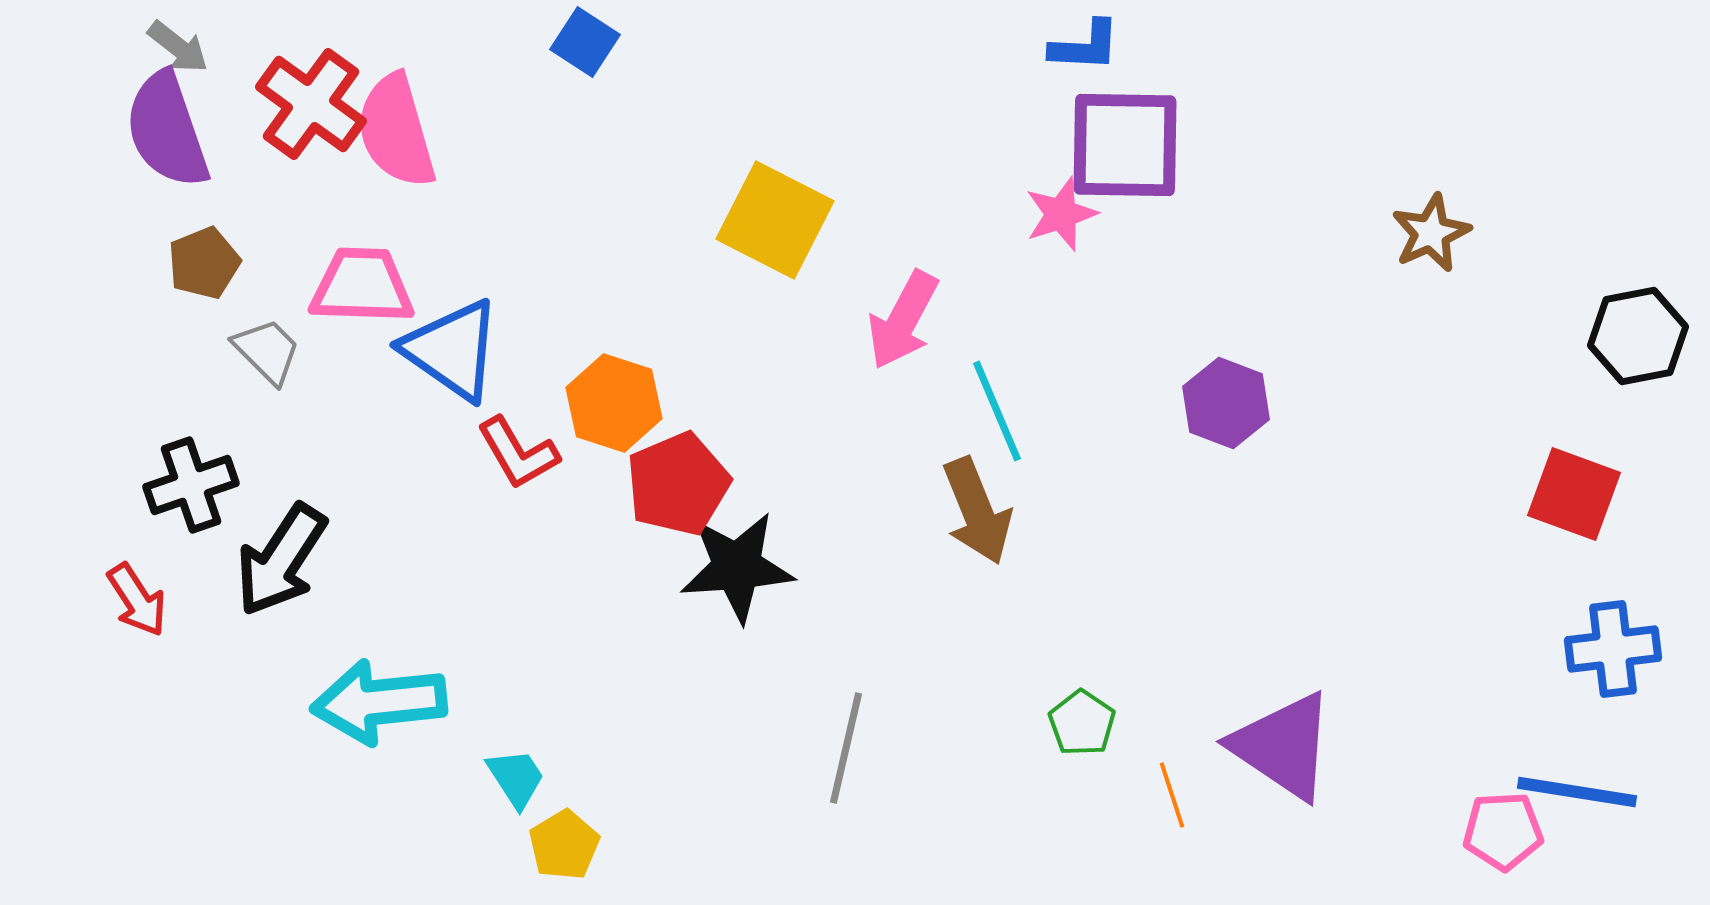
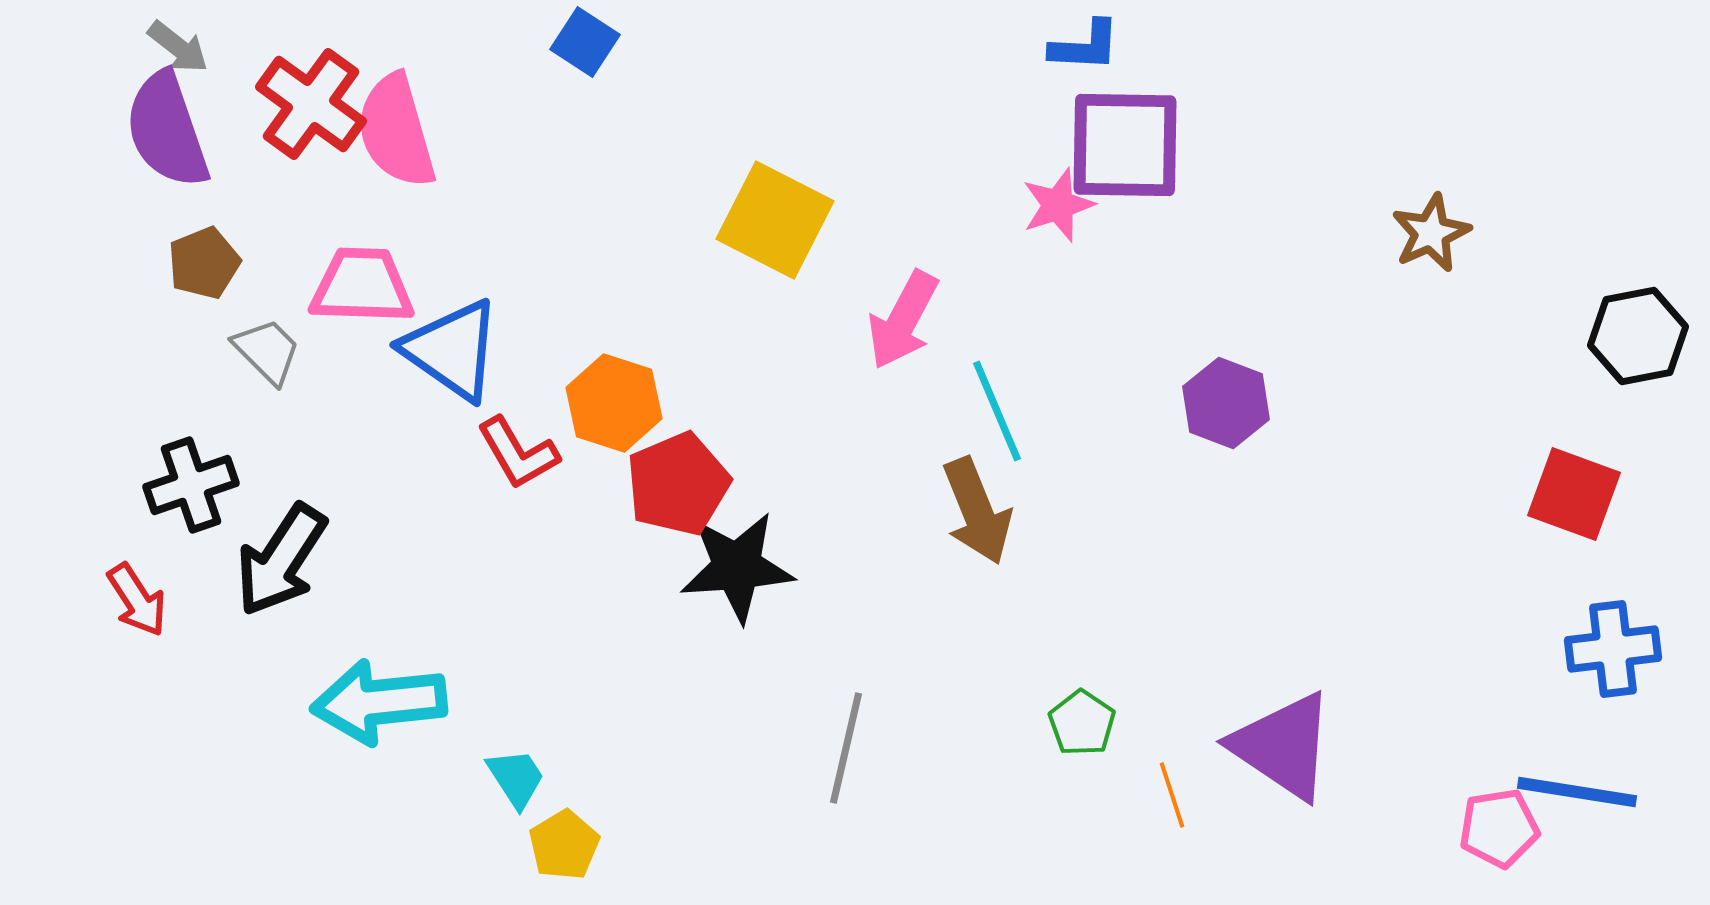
pink star: moved 3 px left, 9 px up
pink pentagon: moved 4 px left, 3 px up; rotated 6 degrees counterclockwise
